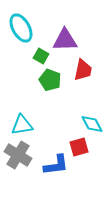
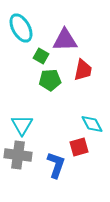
green pentagon: rotated 25 degrees counterclockwise
cyan triangle: rotated 50 degrees counterclockwise
gray cross: rotated 24 degrees counterclockwise
blue L-shape: rotated 64 degrees counterclockwise
